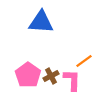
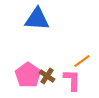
blue triangle: moved 4 px left, 3 px up
orange line: moved 2 px left
brown cross: moved 4 px left; rotated 28 degrees counterclockwise
